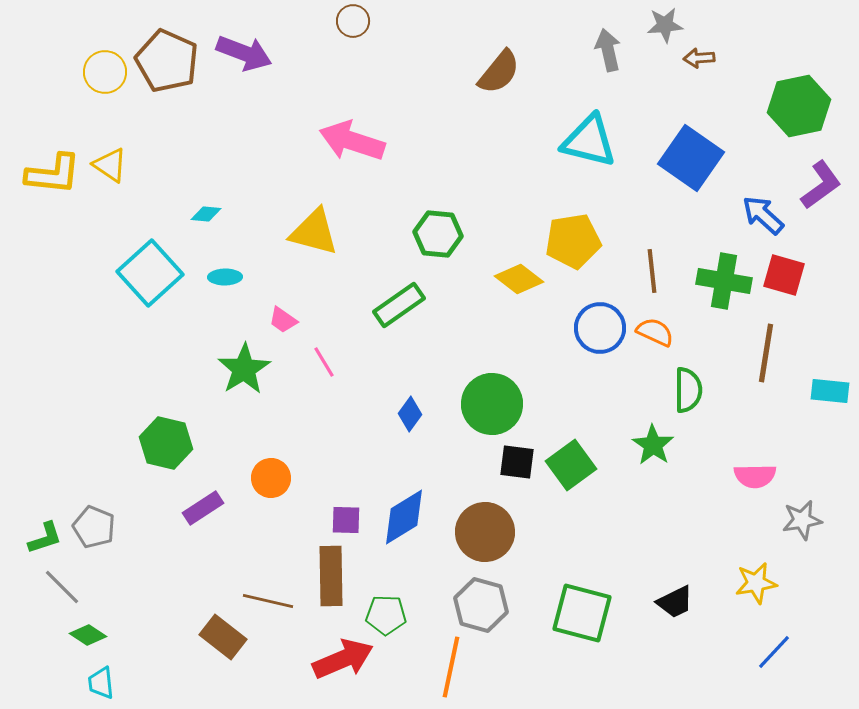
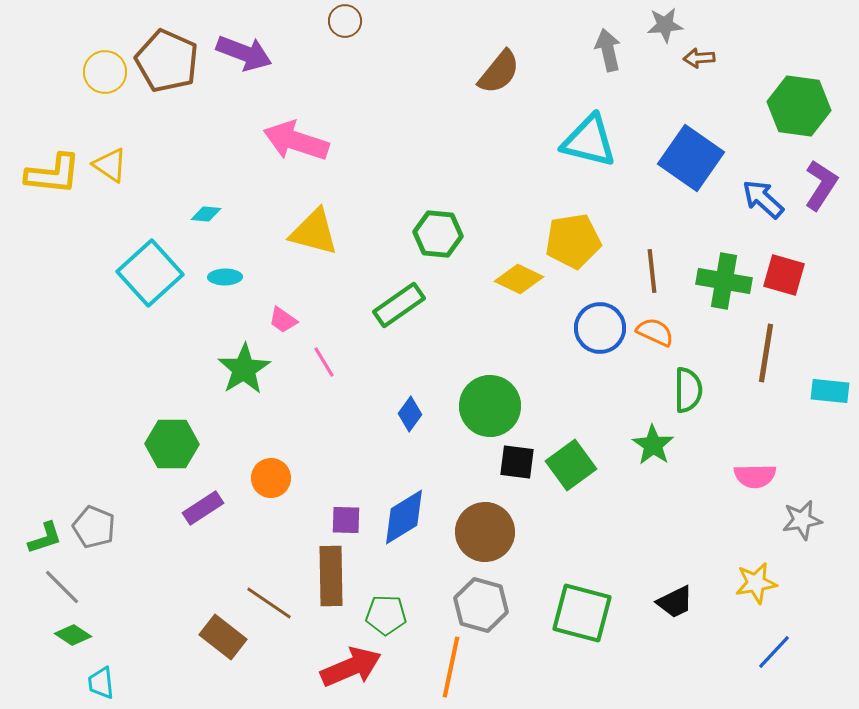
brown circle at (353, 21): moved 8 px left
green hexagon at (799, 106): rotated 20 degrees clockwise
pink arrow at (352, 141): moved 56 px left
purple L-shape at (821, 185): rotated 21 degrees counterclockwise
blue arrow at (763, 215): moved 16 px up
yellow diamond at (519, 279): rotated 12 degrees counterclockwise
green circle at (492, 404): moved 2 px left, 2 px down
green hexagon at (166, 443): moved 6 px right, 1 px down; rotated 12 degrees counterclockwise
brown line at (268, 601): moved 1 px right, 2 px down; rotated 21 degrees clockwise
green diamond at (88, 635): moved 15 px left
red arrow at (343, 659): moved 8 px right, 8 px down
